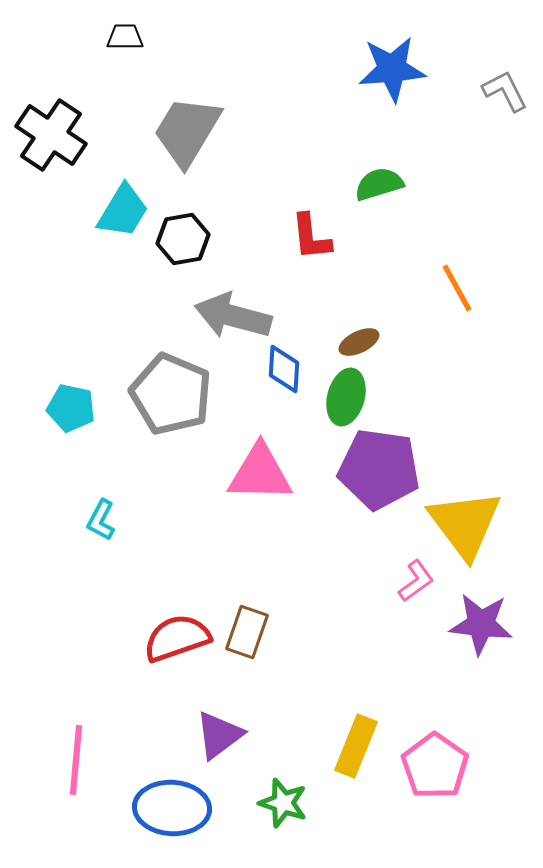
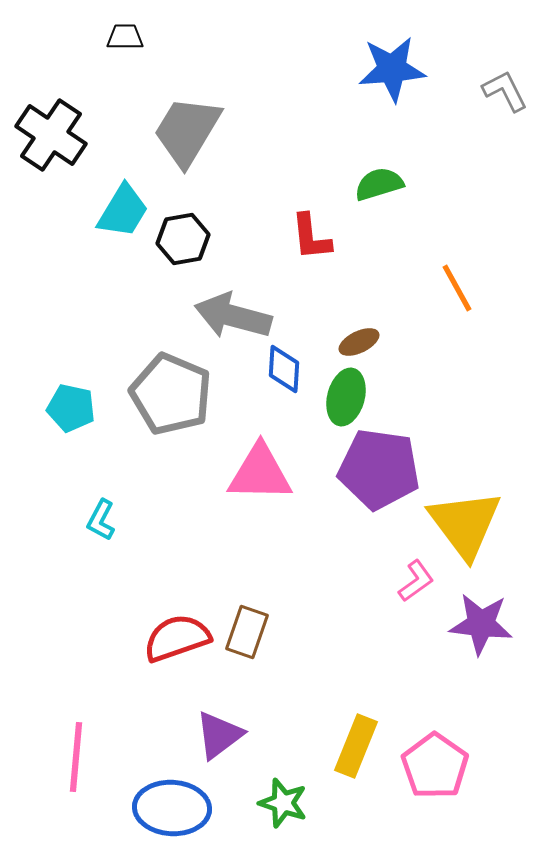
pink line: moved 3 px up
